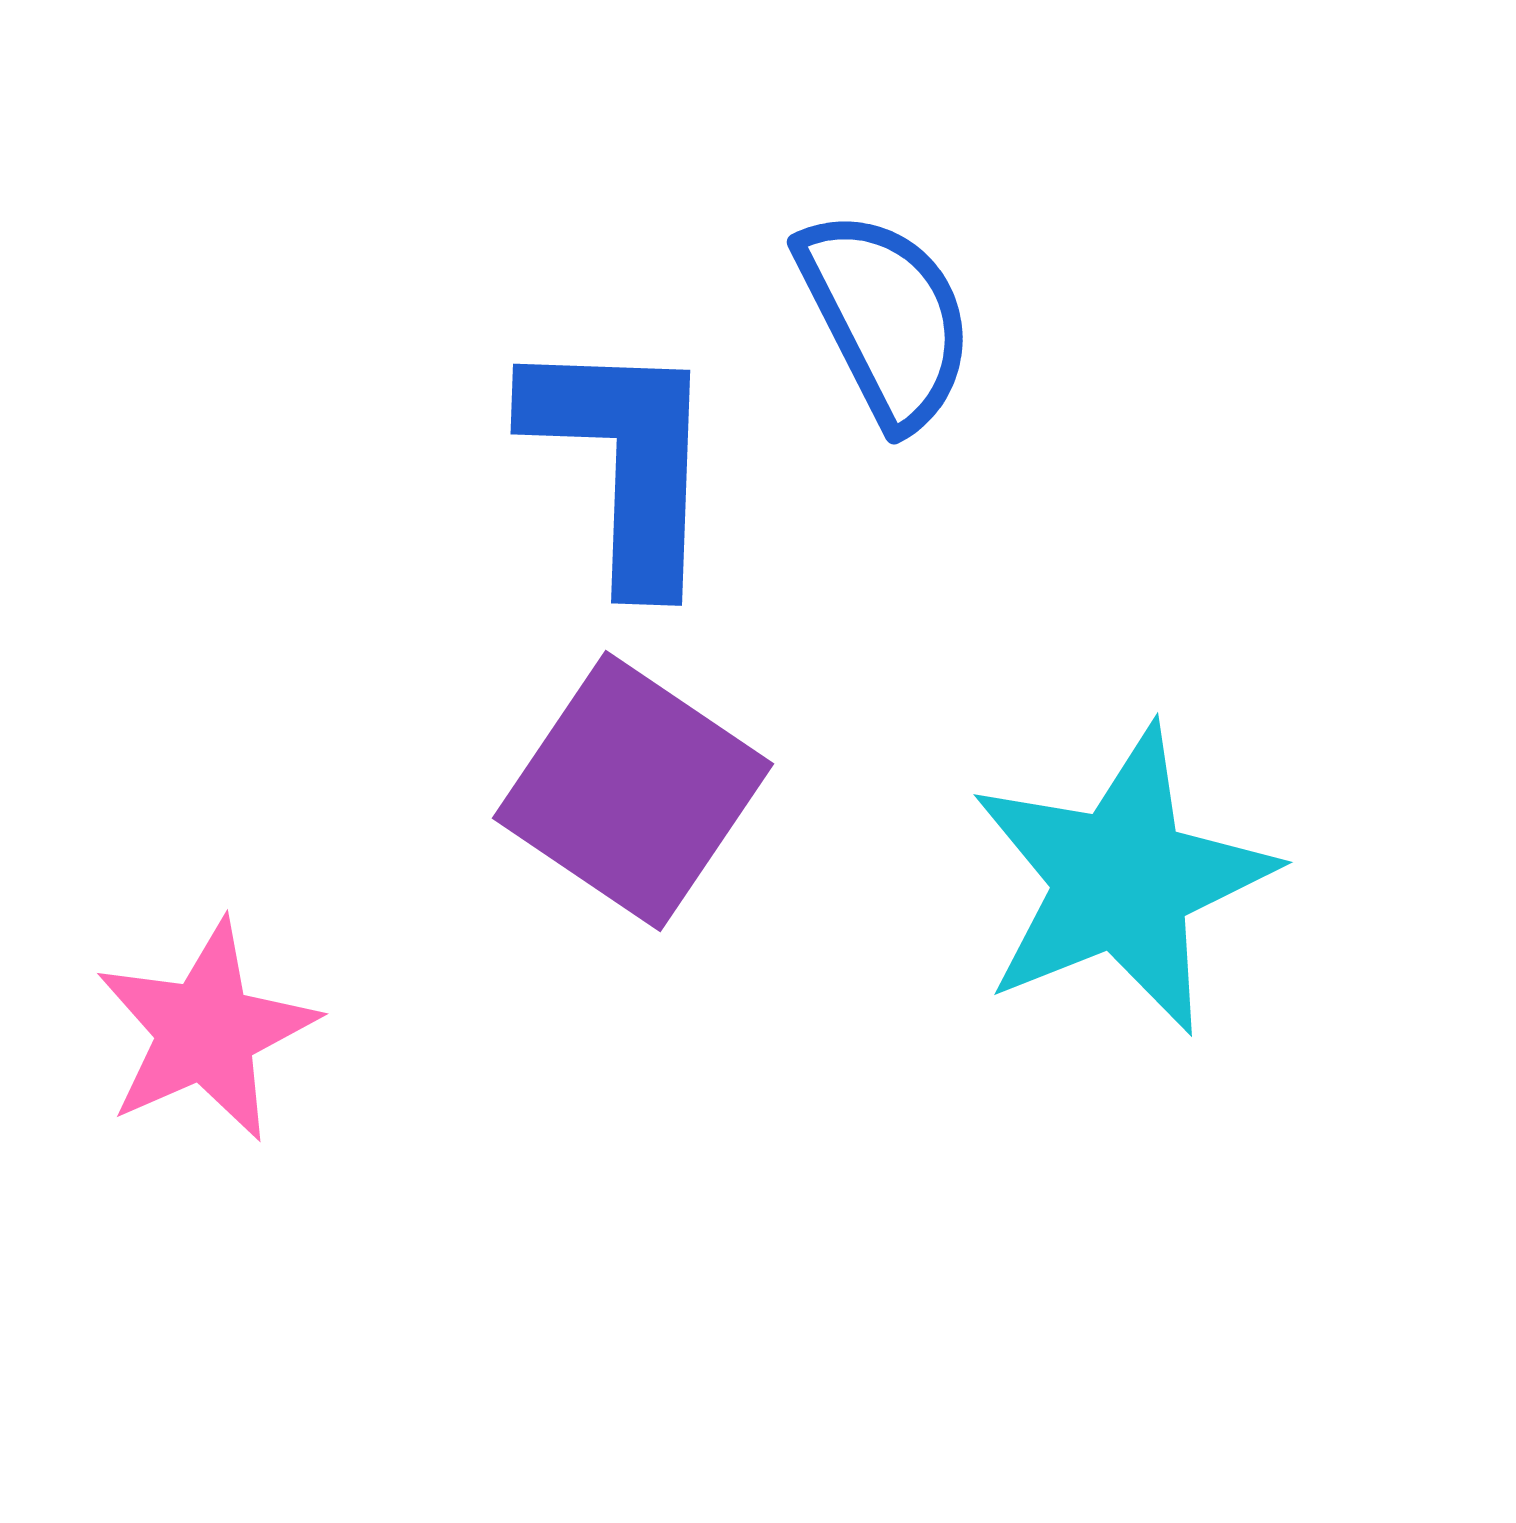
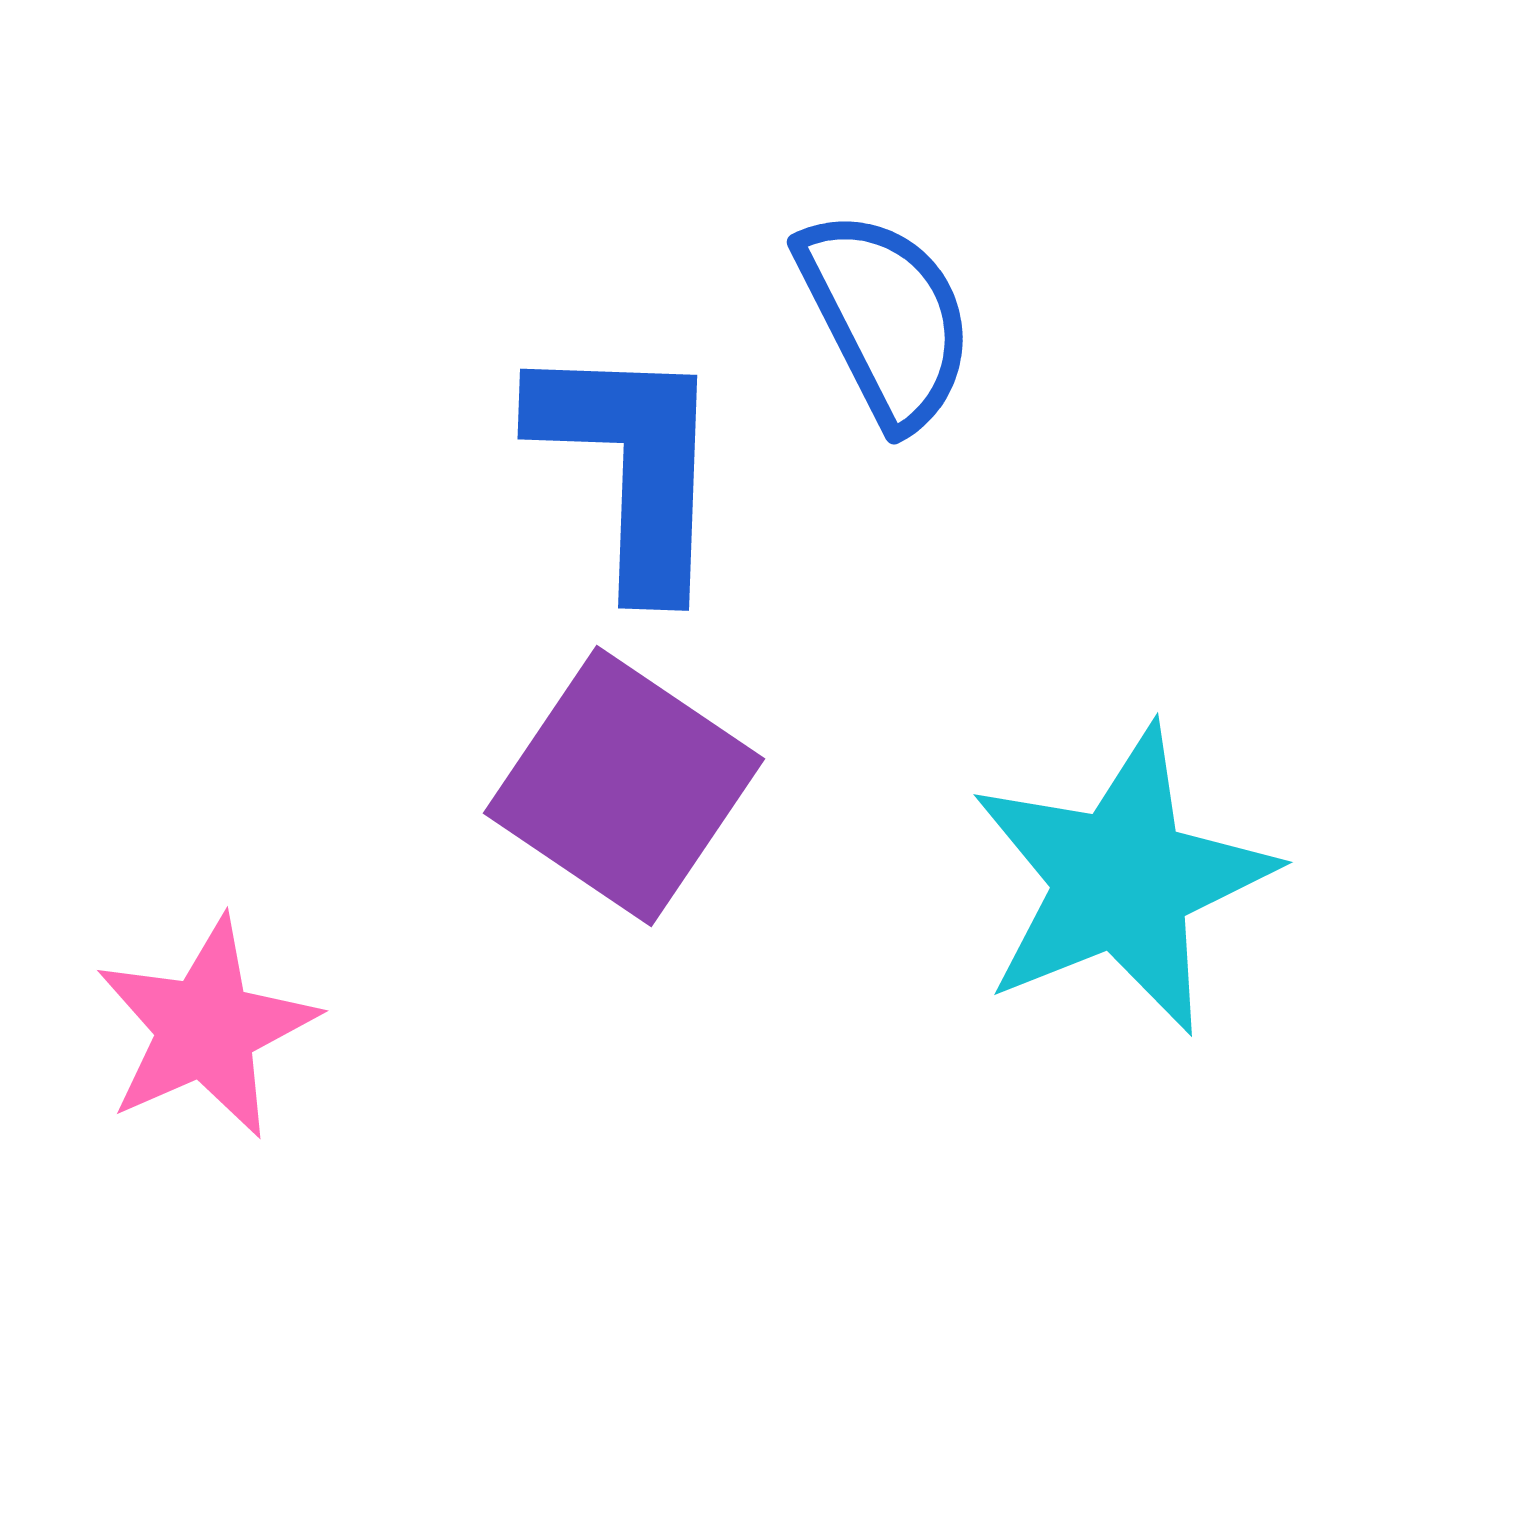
blue L-shape: moved 7 px right, 5 px down
purple square: moved 9 px left, 5 px up
pink star: moved 3 px up
